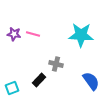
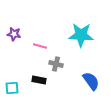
pink line: moved 7 px right, 12 px down
black rectangle: rotated 56 degrees clockwise
cyan square: rotated 16 degrees clockwise
